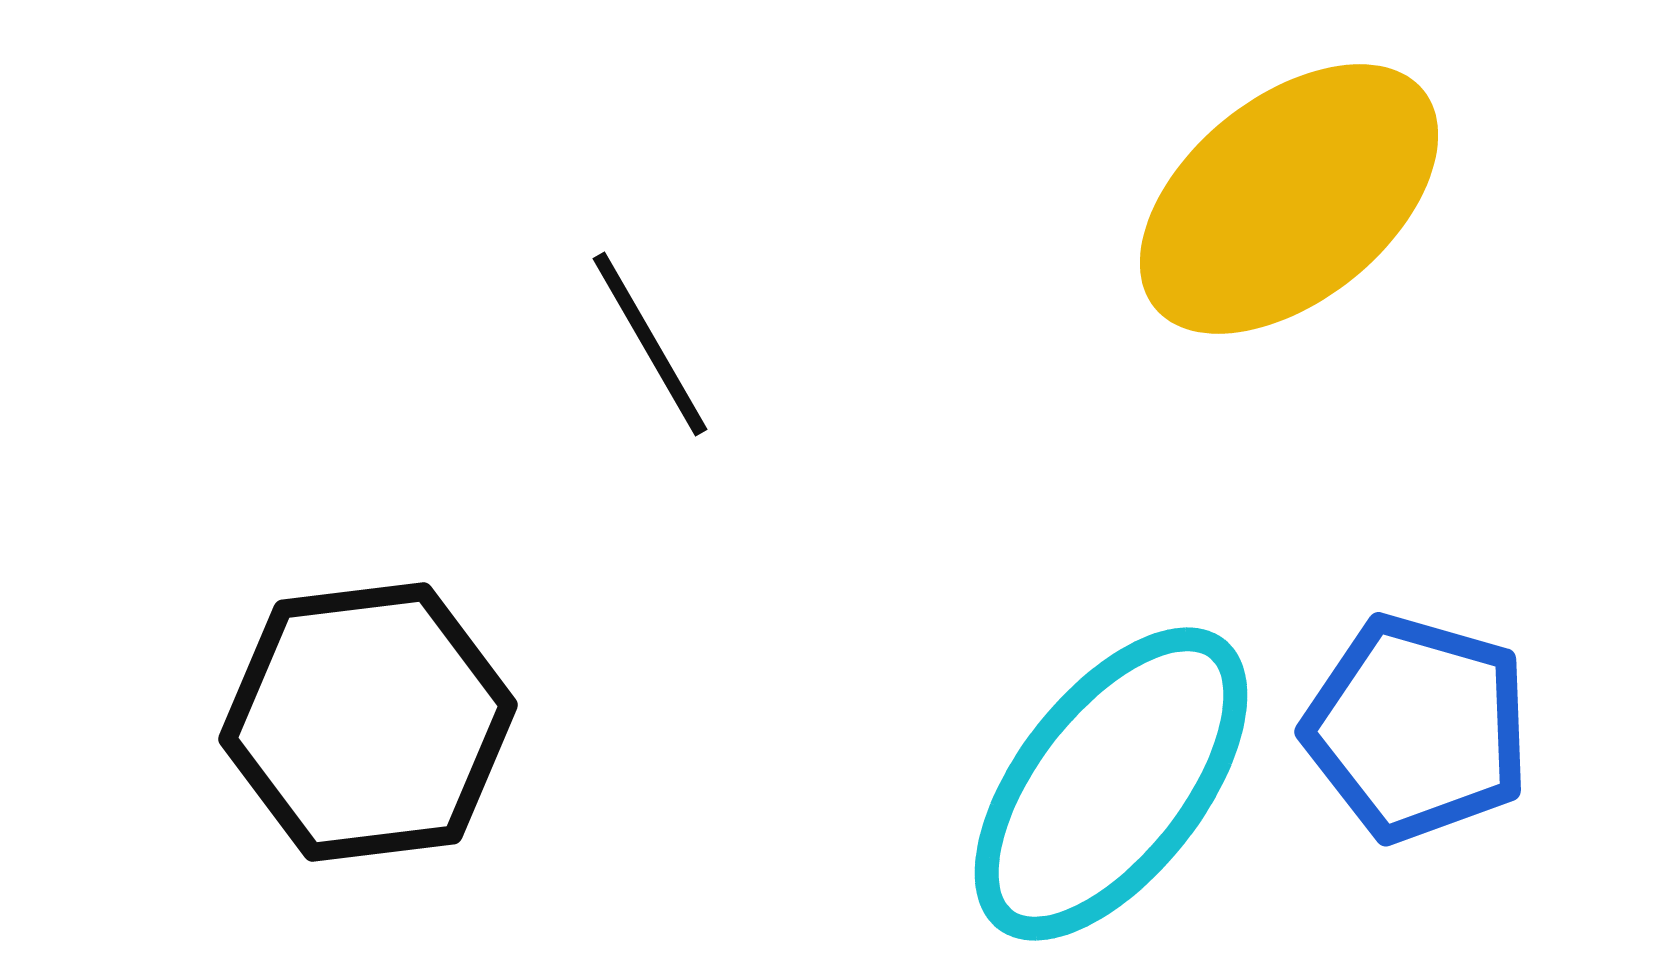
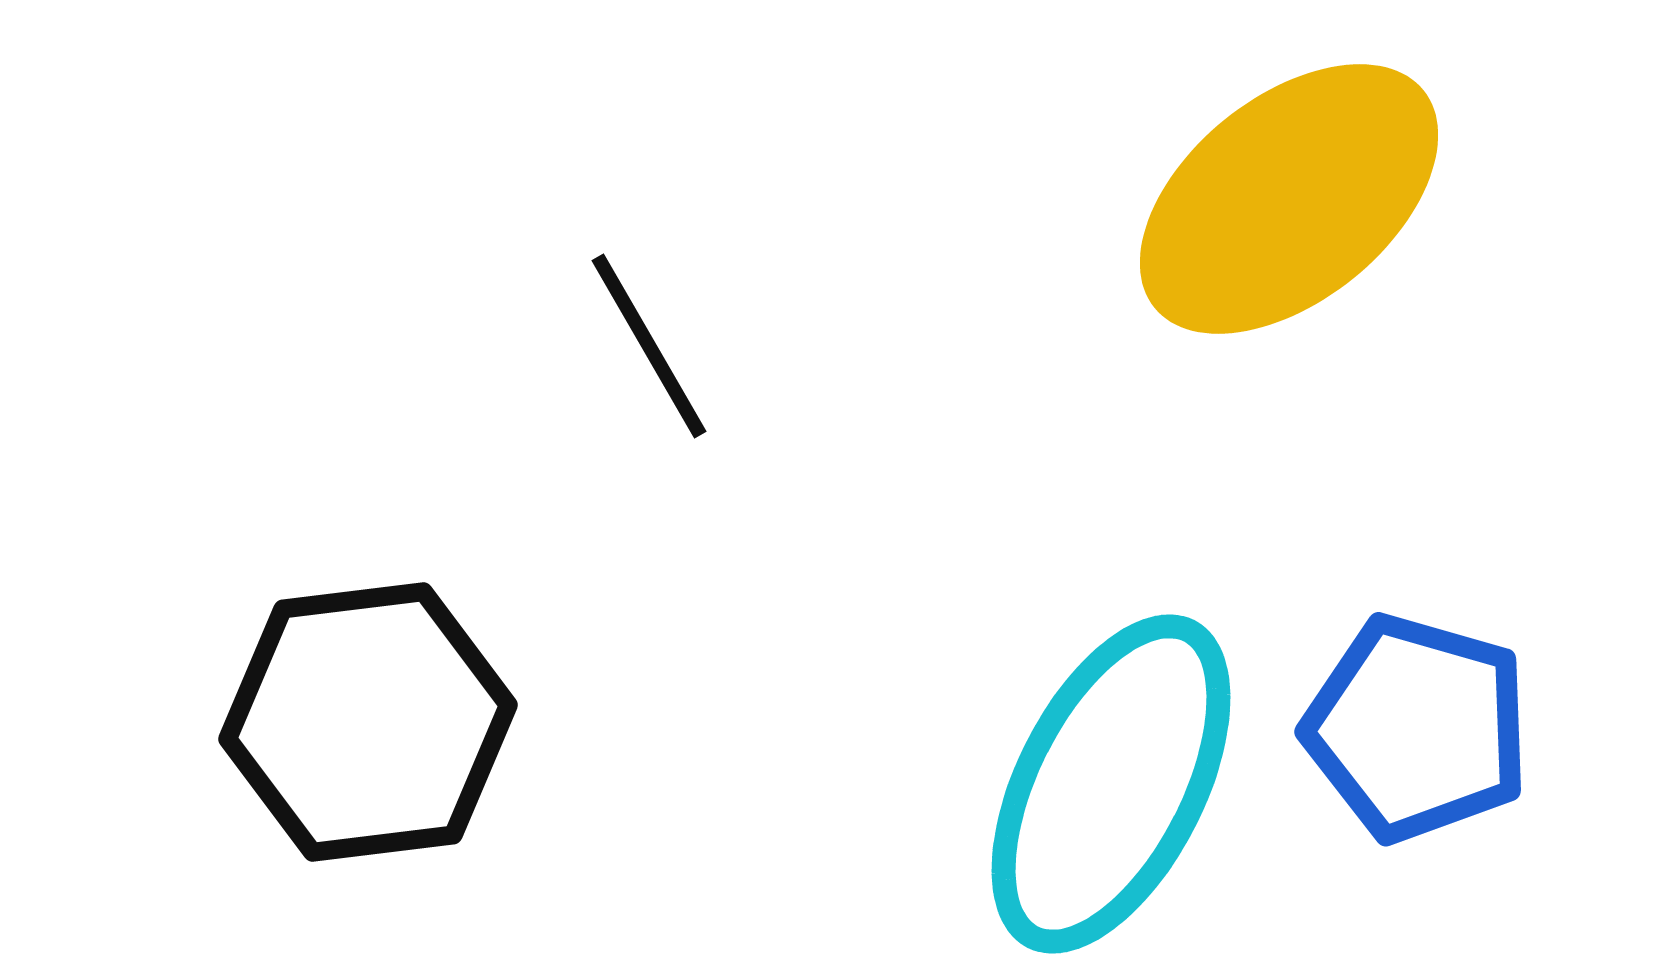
black line: moved 1 px left, 2 px down
cyan ellipse: rotated 11 degrees counterclockwise
